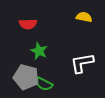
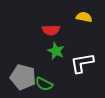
red semicircle: moved 23 px right, 6 px down
green star: moved 17 px right
gray pentagon: moved 3 px left
